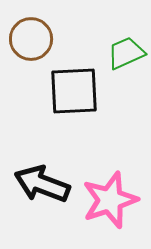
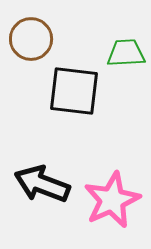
green trapezoid: rotated 21 degrees clockwise
black square: rotated 10 degrees clockwise
pink star: moved 2 px right; rotated 6 degrees counterclockwise
